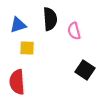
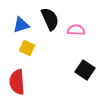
black semicircle: rotated 20 degrees counterclockwise
blue triangle: moved 3 px right
pink semicircle: moved 2 px right, 1 px up; rotated 108 degrees clockwise
yellow square: rotated 21 degrees clockwise
